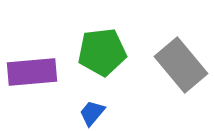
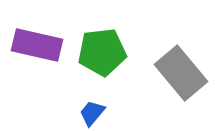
gray rectangle: moved 8 px down
purple rectangle: moved 5 px right, 27 px up; rotated 18 degrees clockwise
